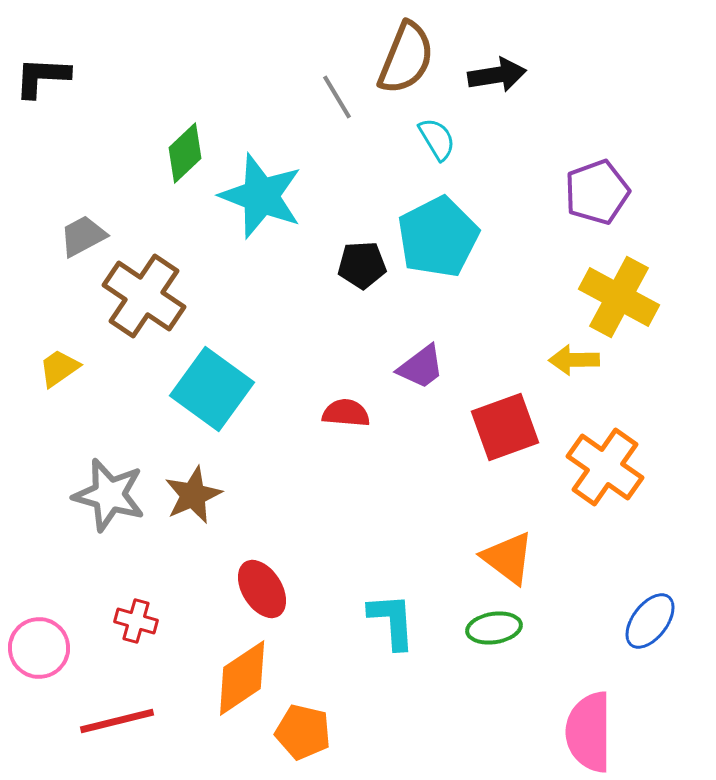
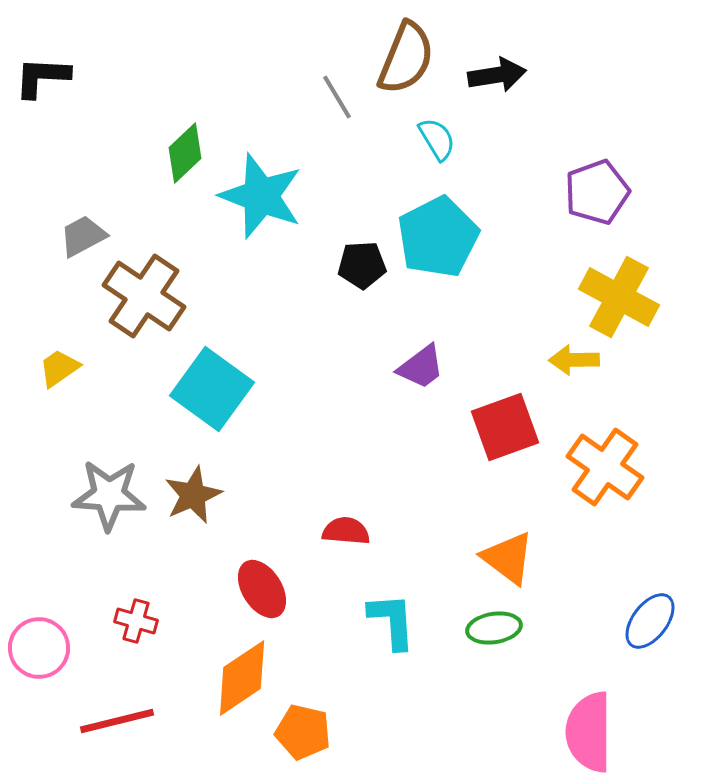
red semicircle: moved 118 px down
gray star: rotated 12 degrees counterclockwise
